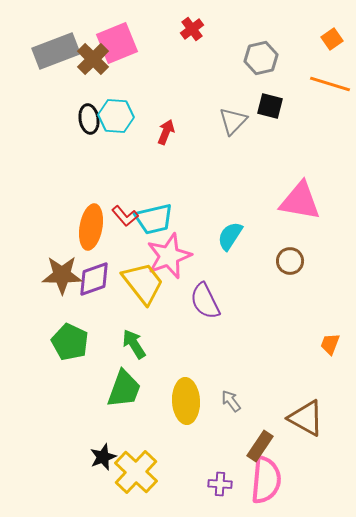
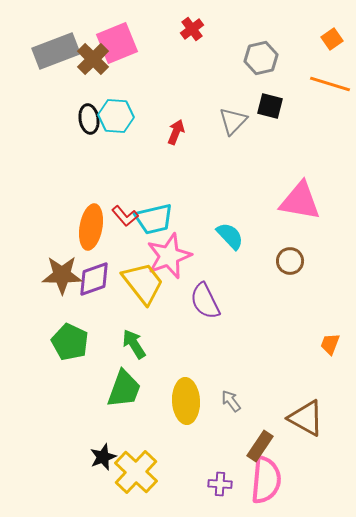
red arrow: moved 10 px right
cyan semicircle: rotated 104 degrees clockwise
